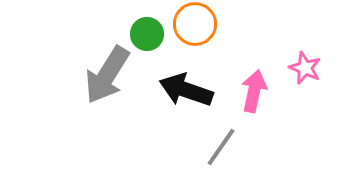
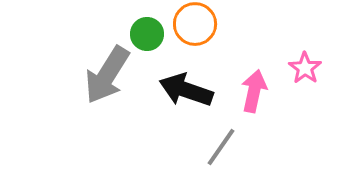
pink star: rotated 12 degrees clockwise
